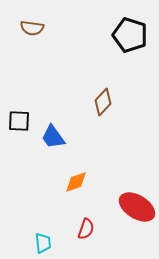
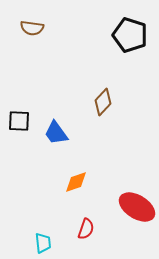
blue trapezoid: moved 3 px right, 4 px up
